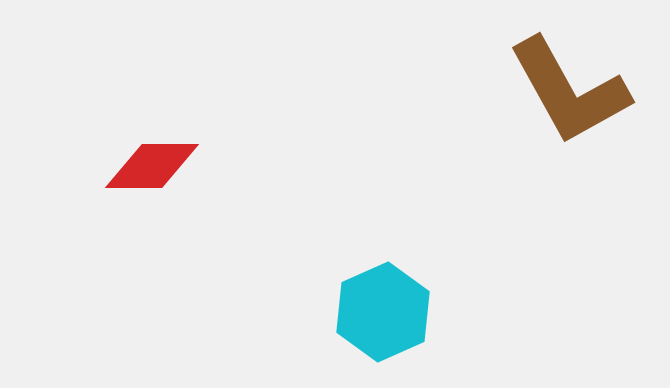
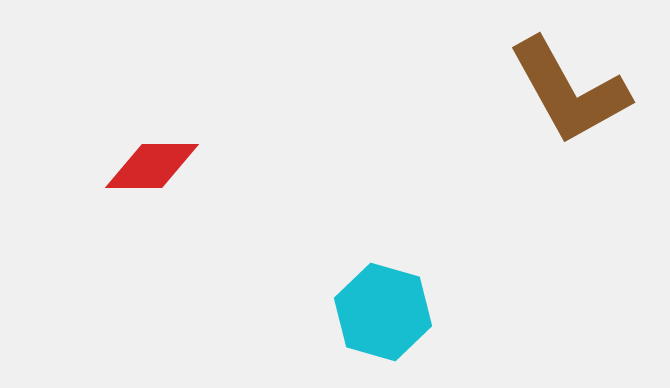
cyan hexagon: rotated 20 degrees counterclockwise
